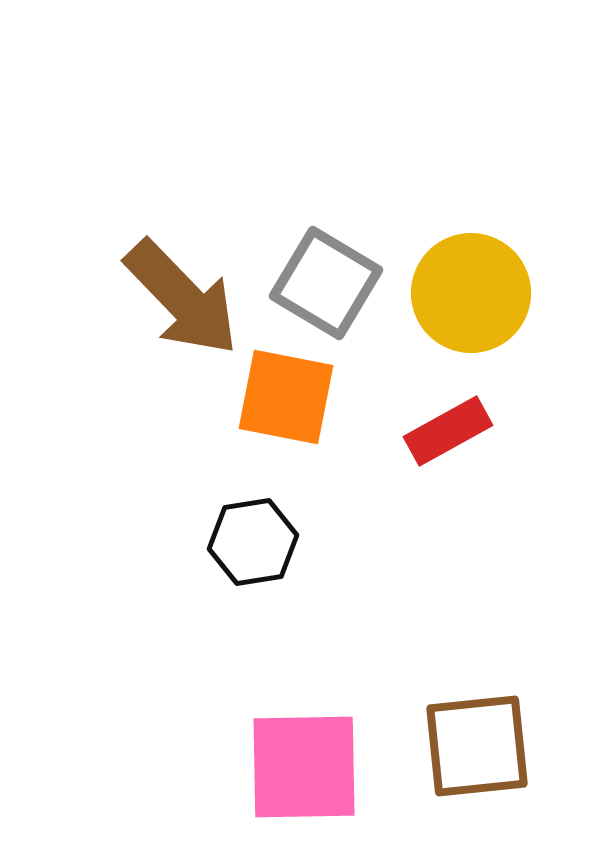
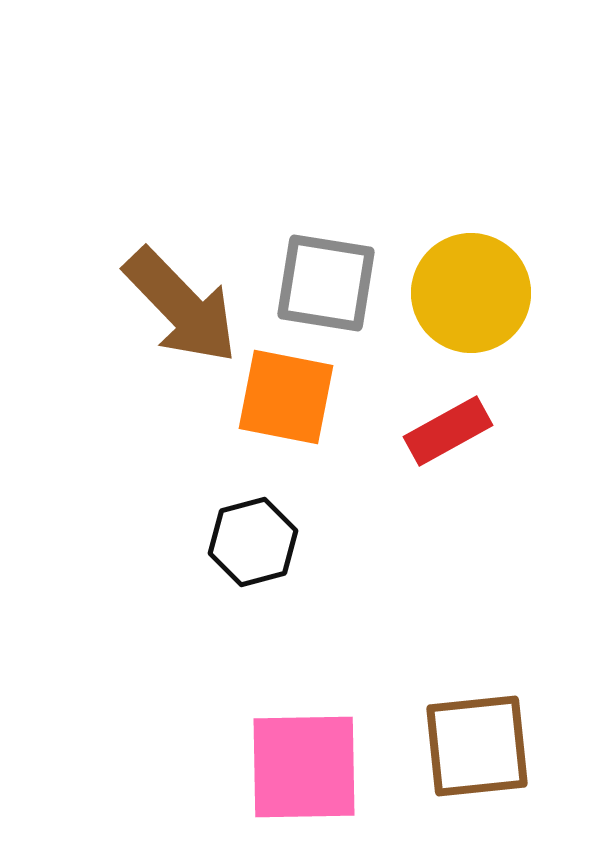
gray square: rotated 22 degrees counterclockwise
brown arrow: moved 1 px left, 8 px down
black hexagon: rotated 6 degrees counterclockwise
